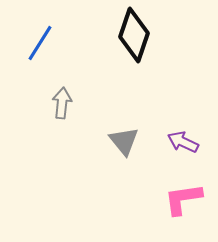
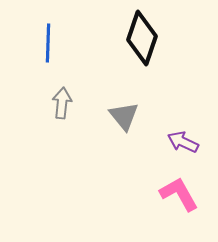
black diamond: moved 8 px right, 3 px down
blue line: moved 8 px right; rotated 30 degrees counterclockwise
gray triangle: moved 25 px up
pink L-shape: moved 4 px left, 5 px up; rotated 69 degrees clockwise
